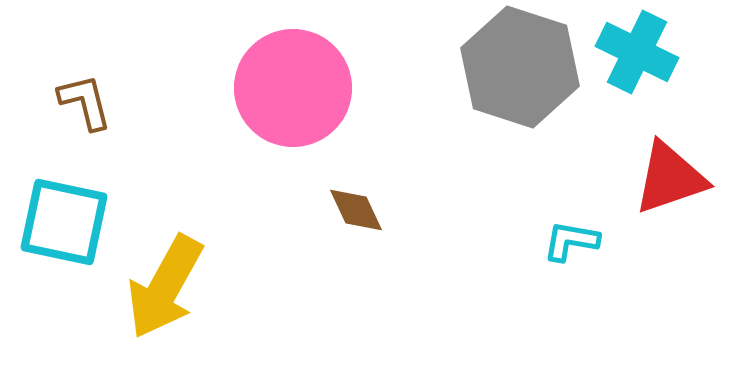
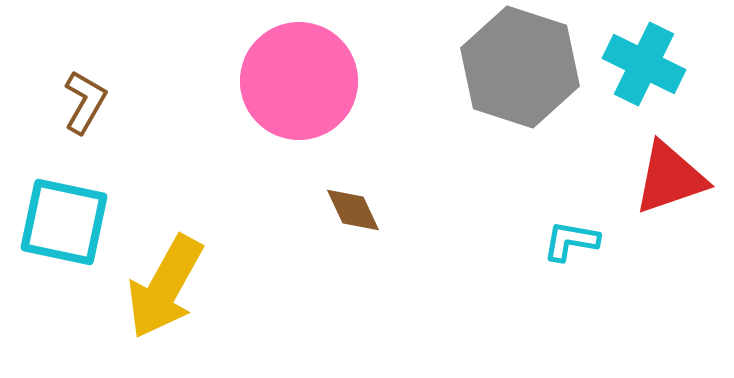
cyan cross: moved 7 px right, 12 px down
pink circle: moved 6 px right, 7 px up
brown L-shape: rotated 44 degrees clockwise
brown diamond: moved 3 px left
